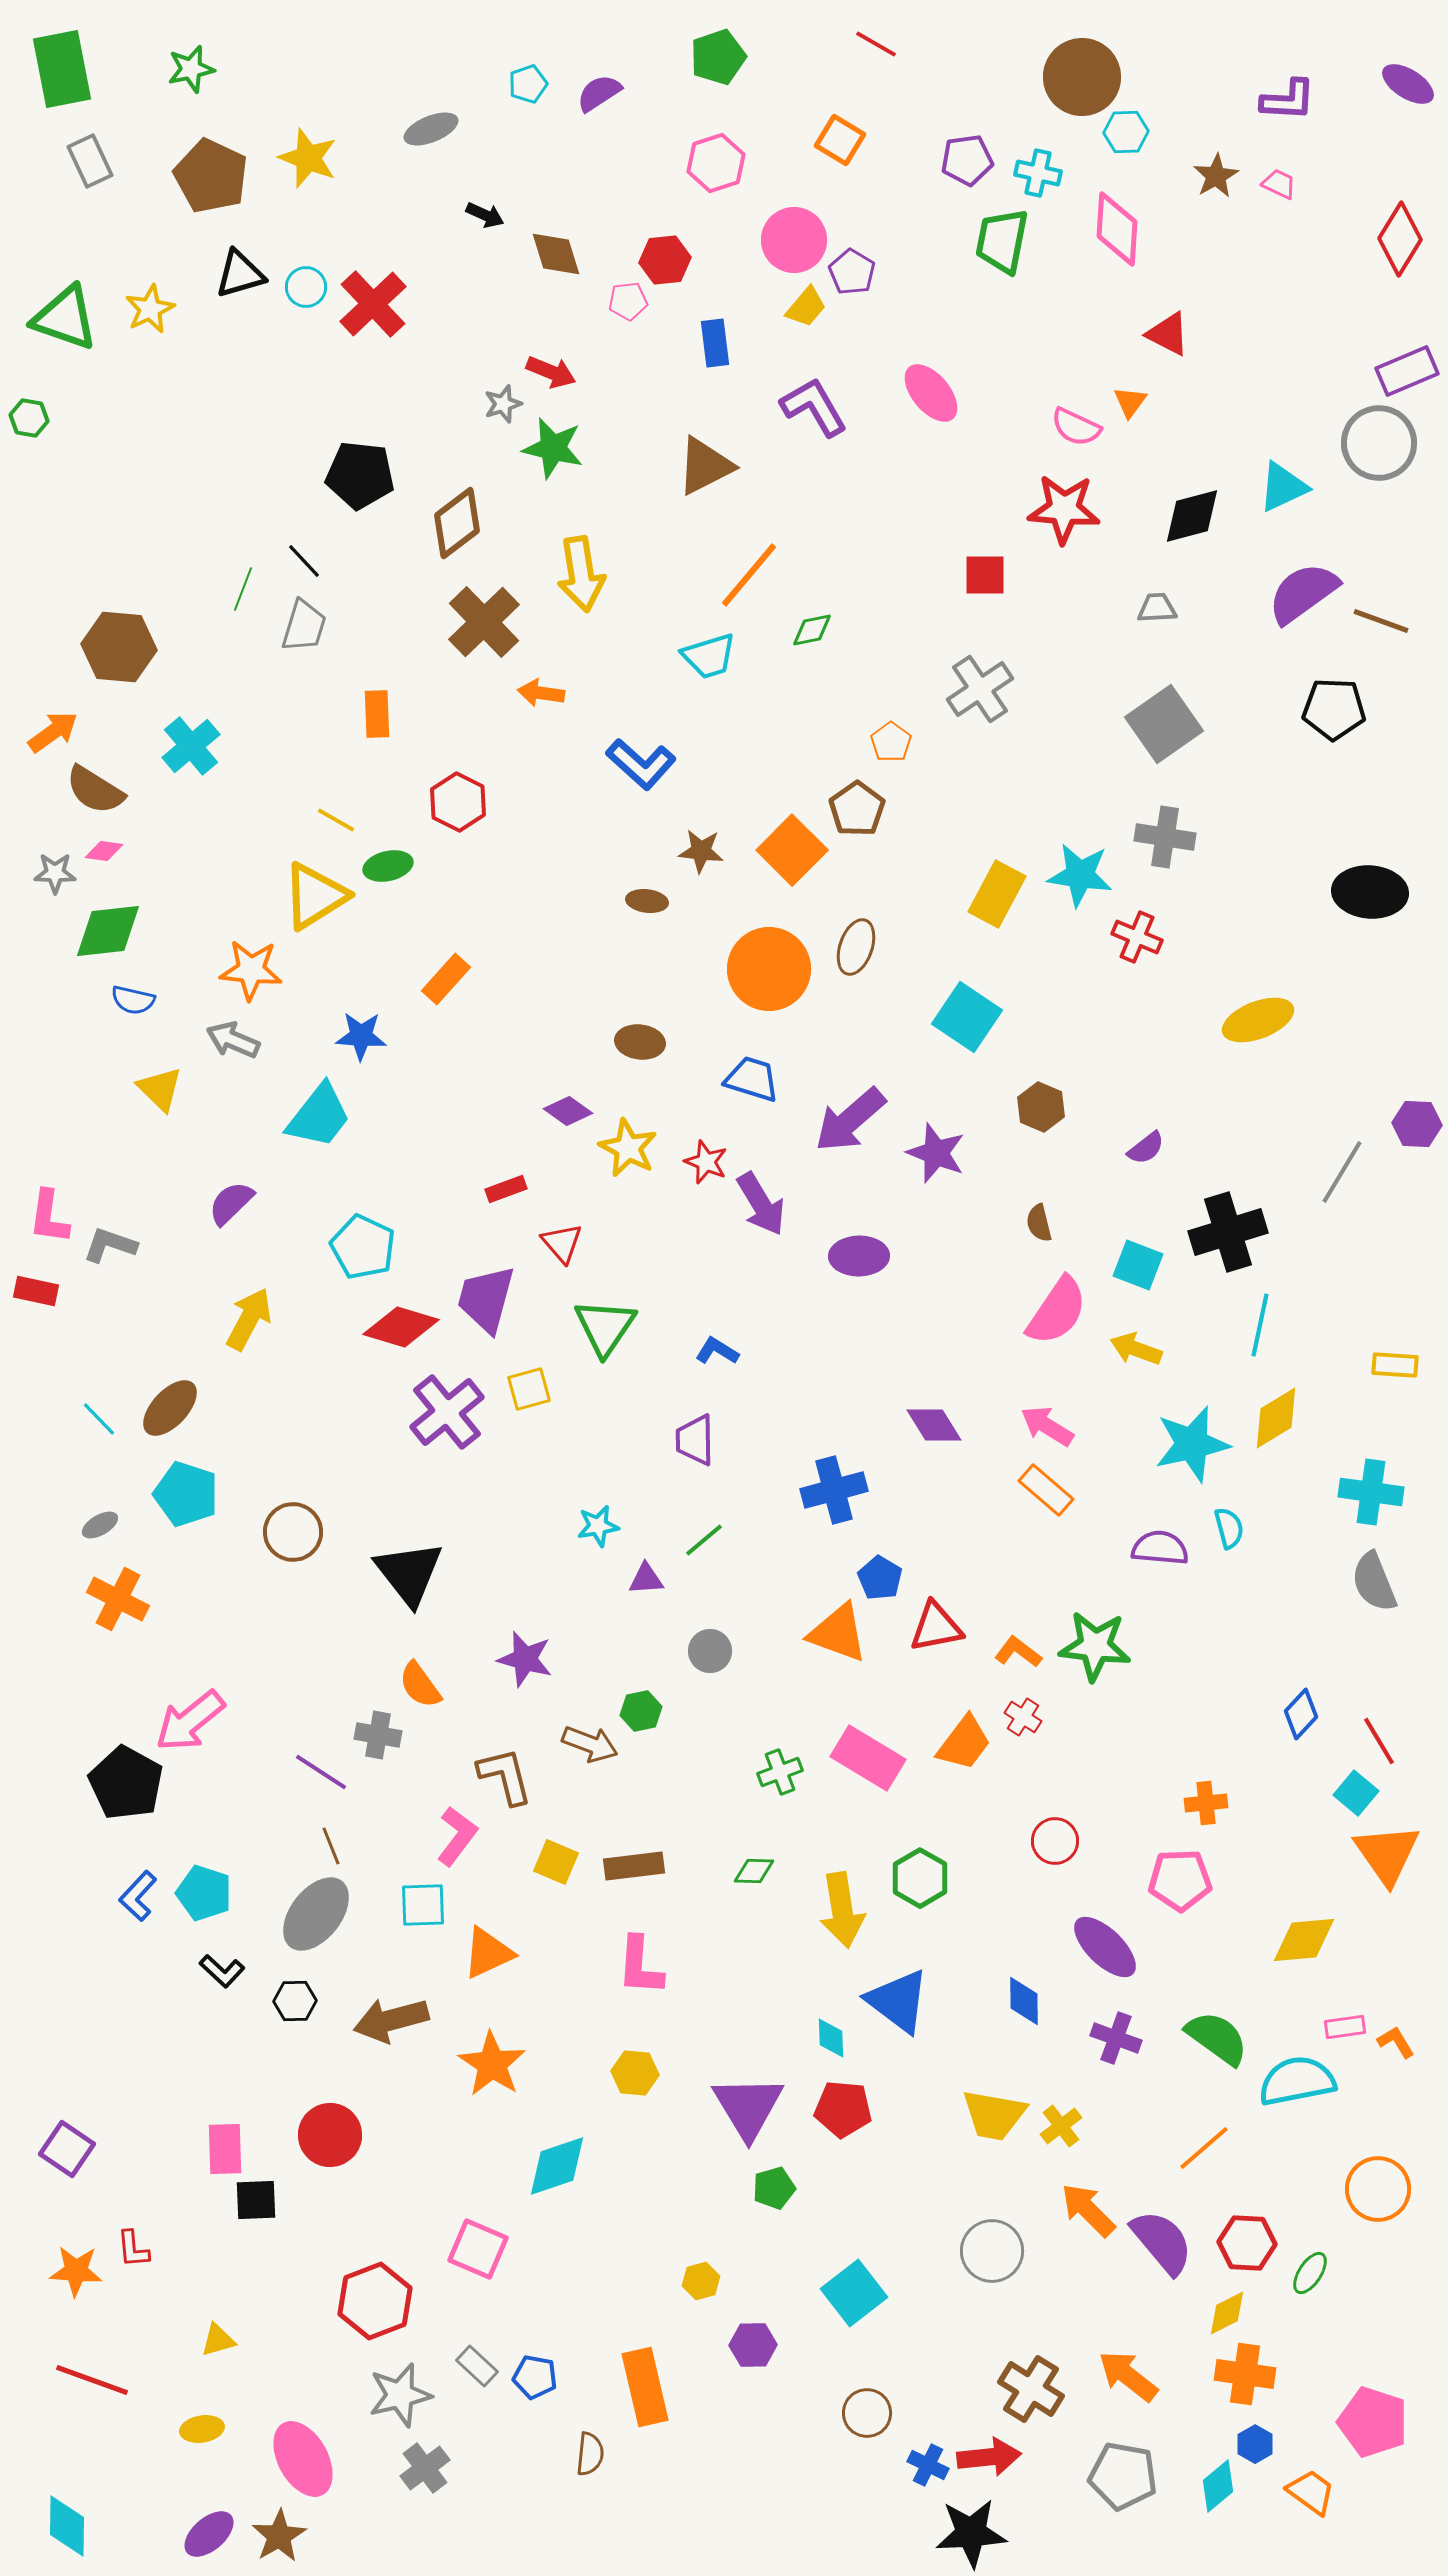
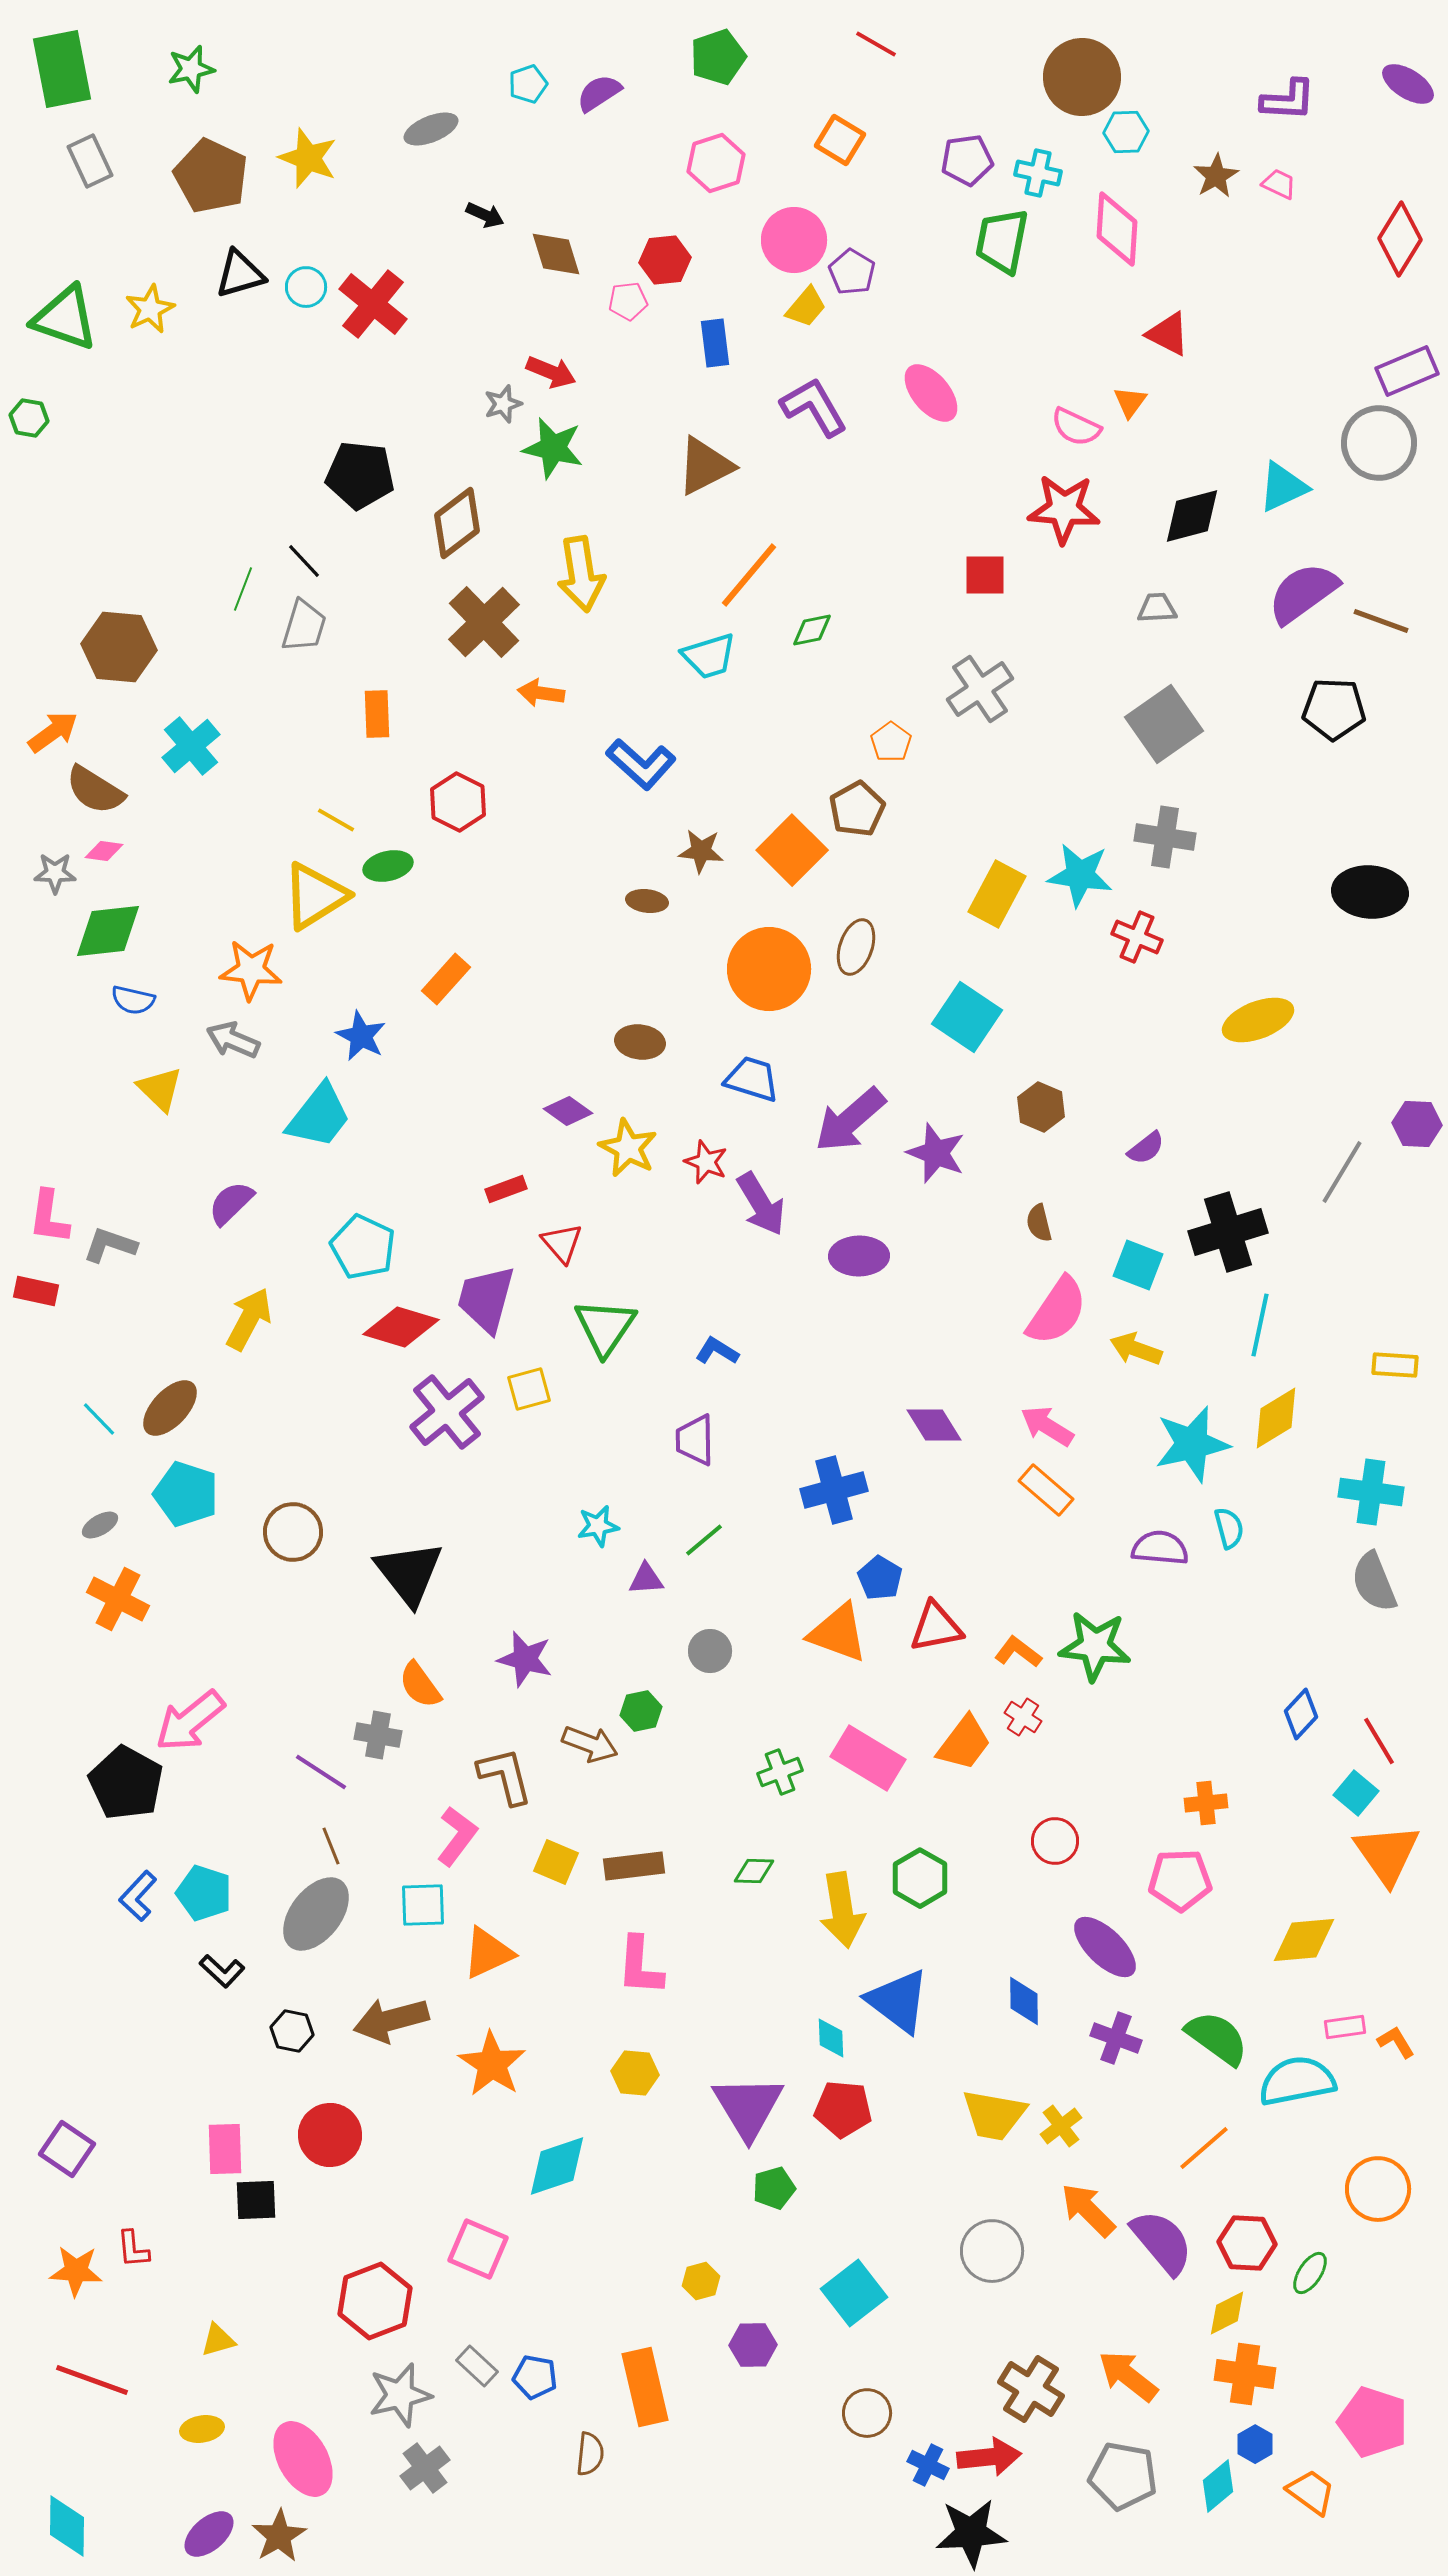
red cross at (373, 304): rotated 8 degrees counterclockwise
brown pentagon at (857, 809): rotated 6 degrees clockwise
blue star at (361, 1036): rotated 24 degrees clockwise
black hexagon at (295, 2001): moved 3 px left, 30 px down; rotated 12 degrees clockwise
